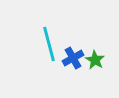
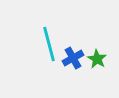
green star: moved 2 px right, 1 px up
